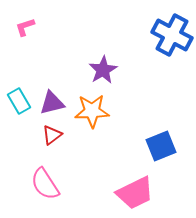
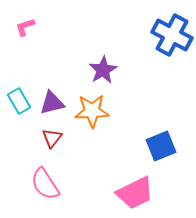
red triangle: moved 3 px down; rotated 15 degrees counterclockwise
